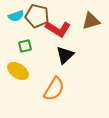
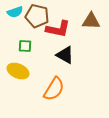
cyan semicircle: moved 1 px left, 4 px up
brown triangle: rotated 18 degrees clockwise
red L-shape: rotated 20 degrees counterclockwise
green square: rotated 16 degrees clockwise
black triangle: rotated 48 degrees counterclockwise
yellow ellipse: rotated 10 degrees counterclockwise
